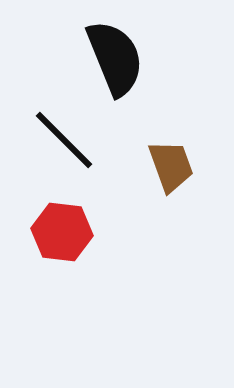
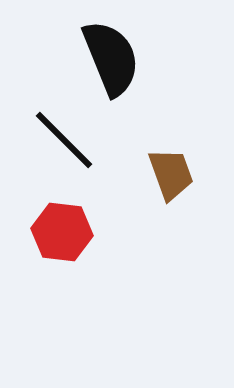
black semicircle: moved 4 px left
brown trapezoid: moved 8 px down
